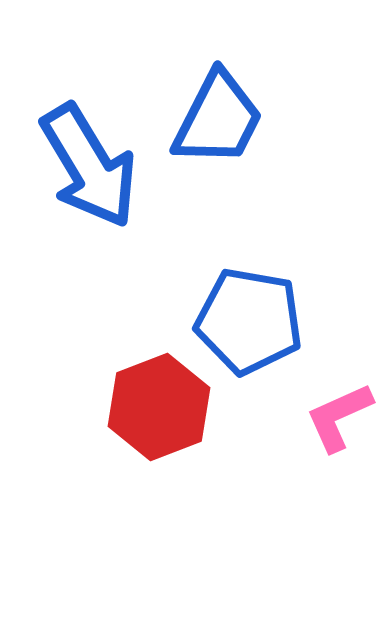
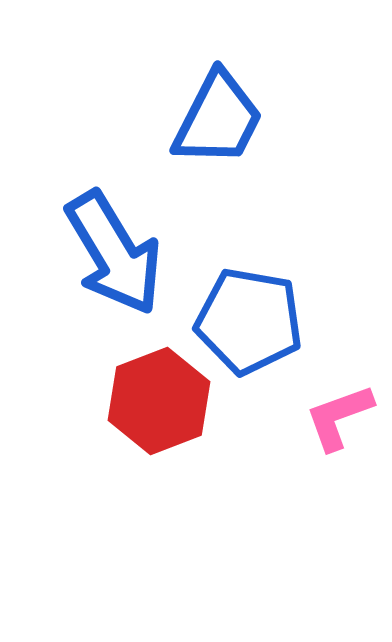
blue arrow: moved 25 px right, 87 px down
red hexagon: moved 6 px up
pink L-shape: rotated 4 degrees clockwise
